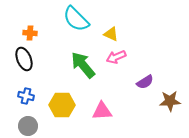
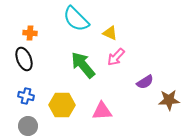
yellow triangle: moved 1 px left, 1 px up
pink arrow: rotated 24 degrees counterclockwise
brown star: moved 1 px left, 1 px up
